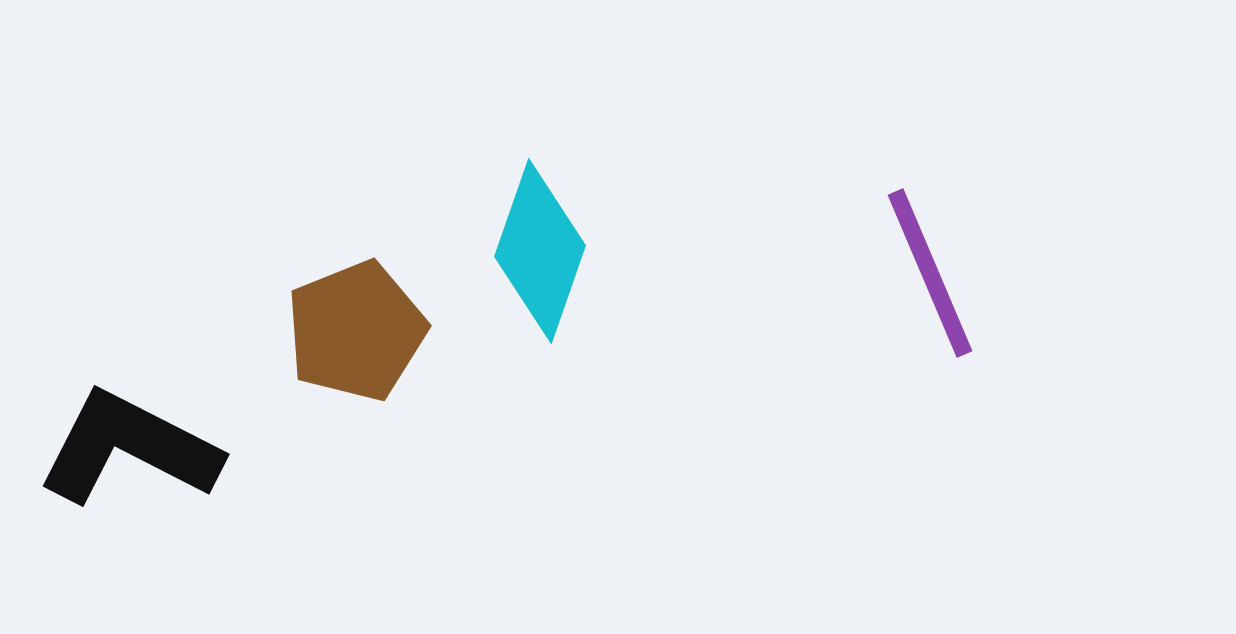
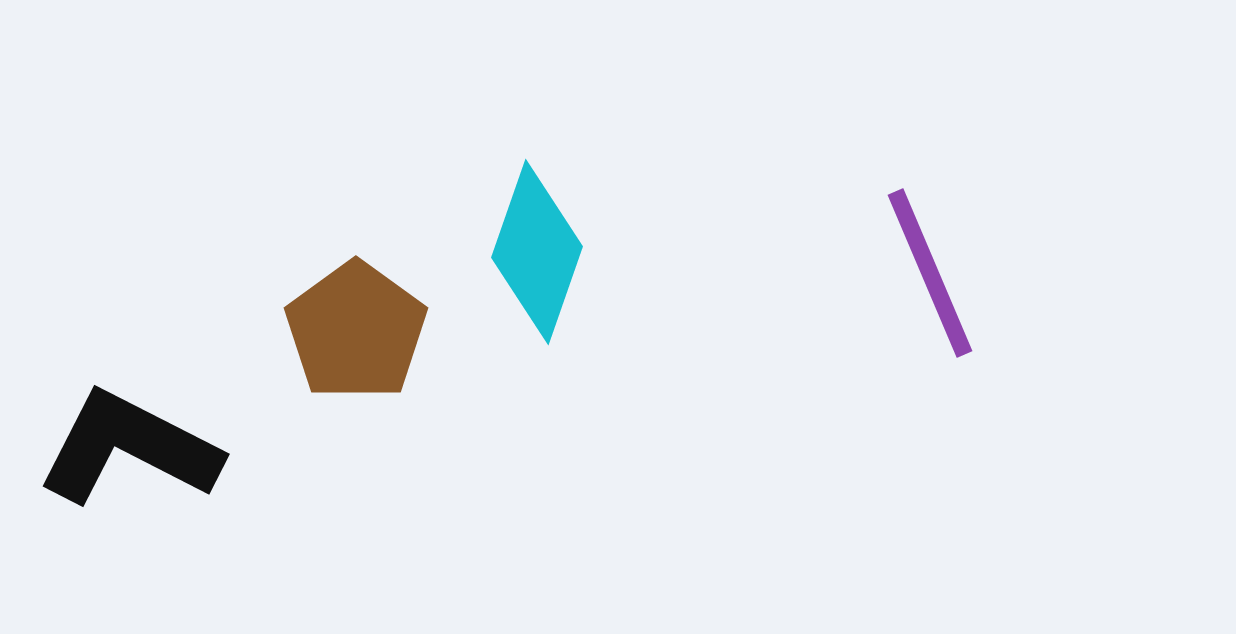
cyan diamond: moved 3 px left, 1 px down
brown pentagon: rotated 14 degrees counterclockwise
